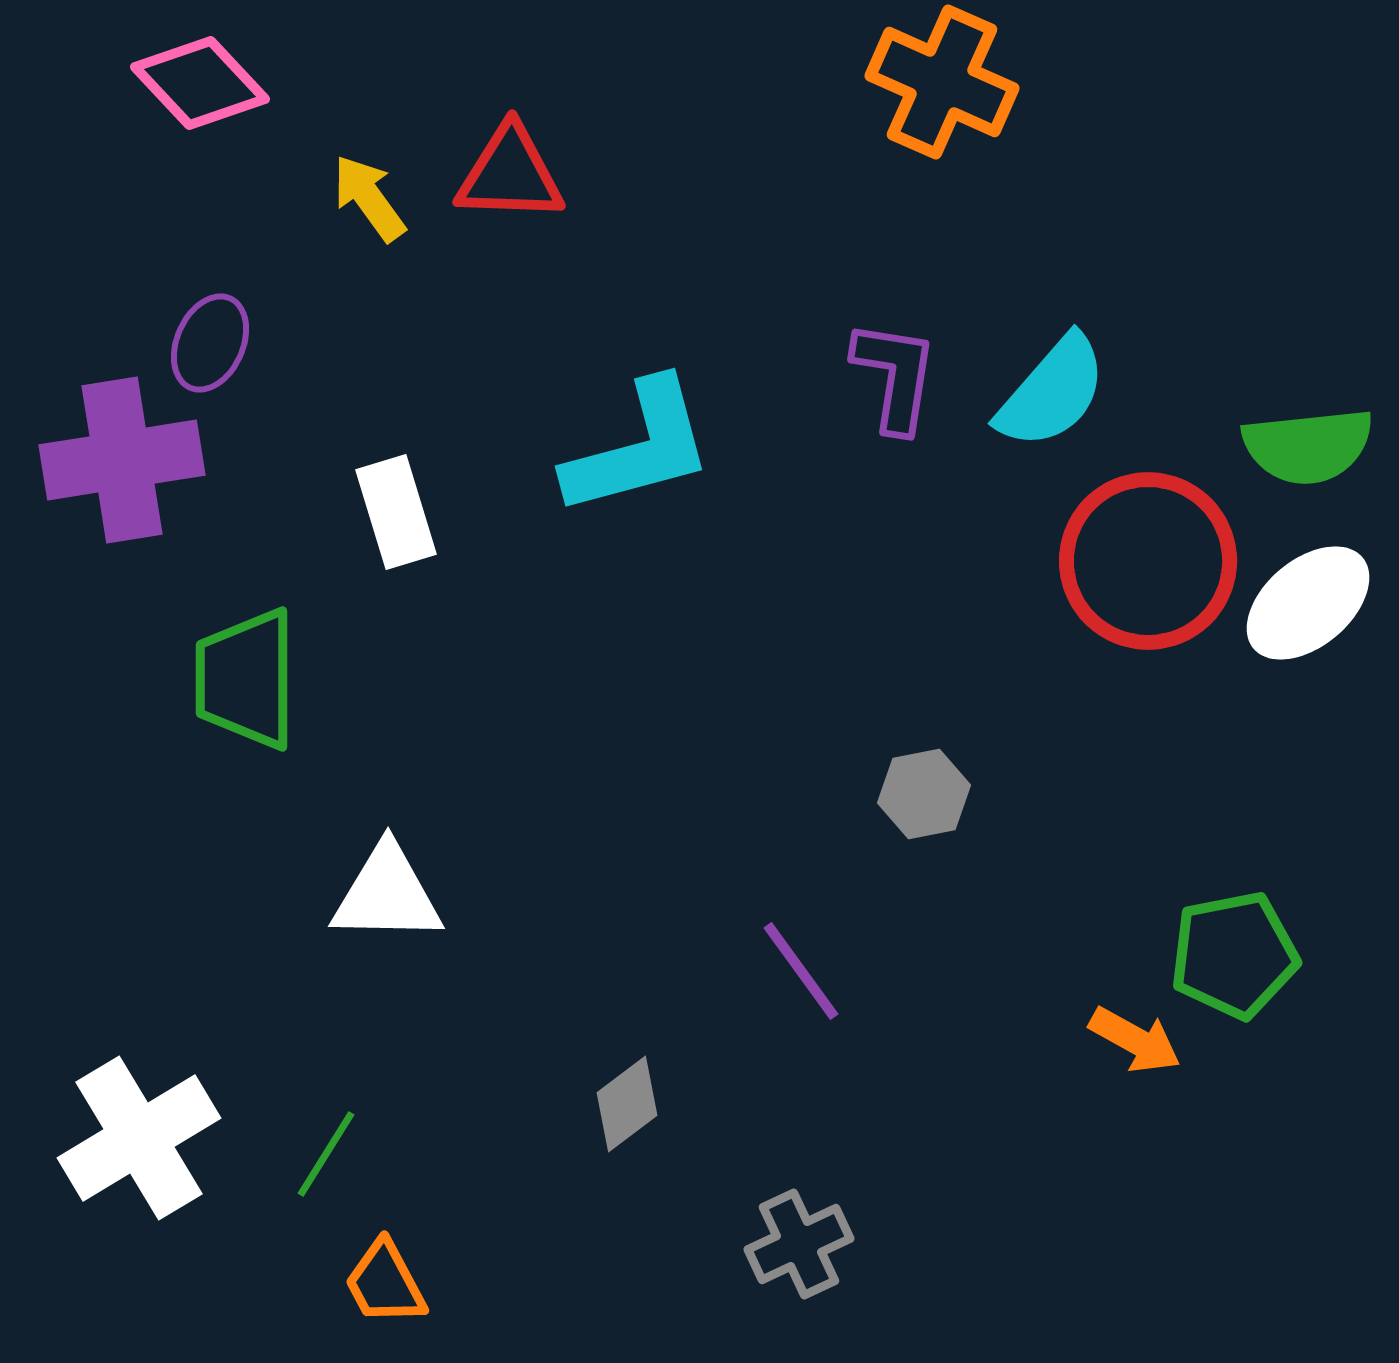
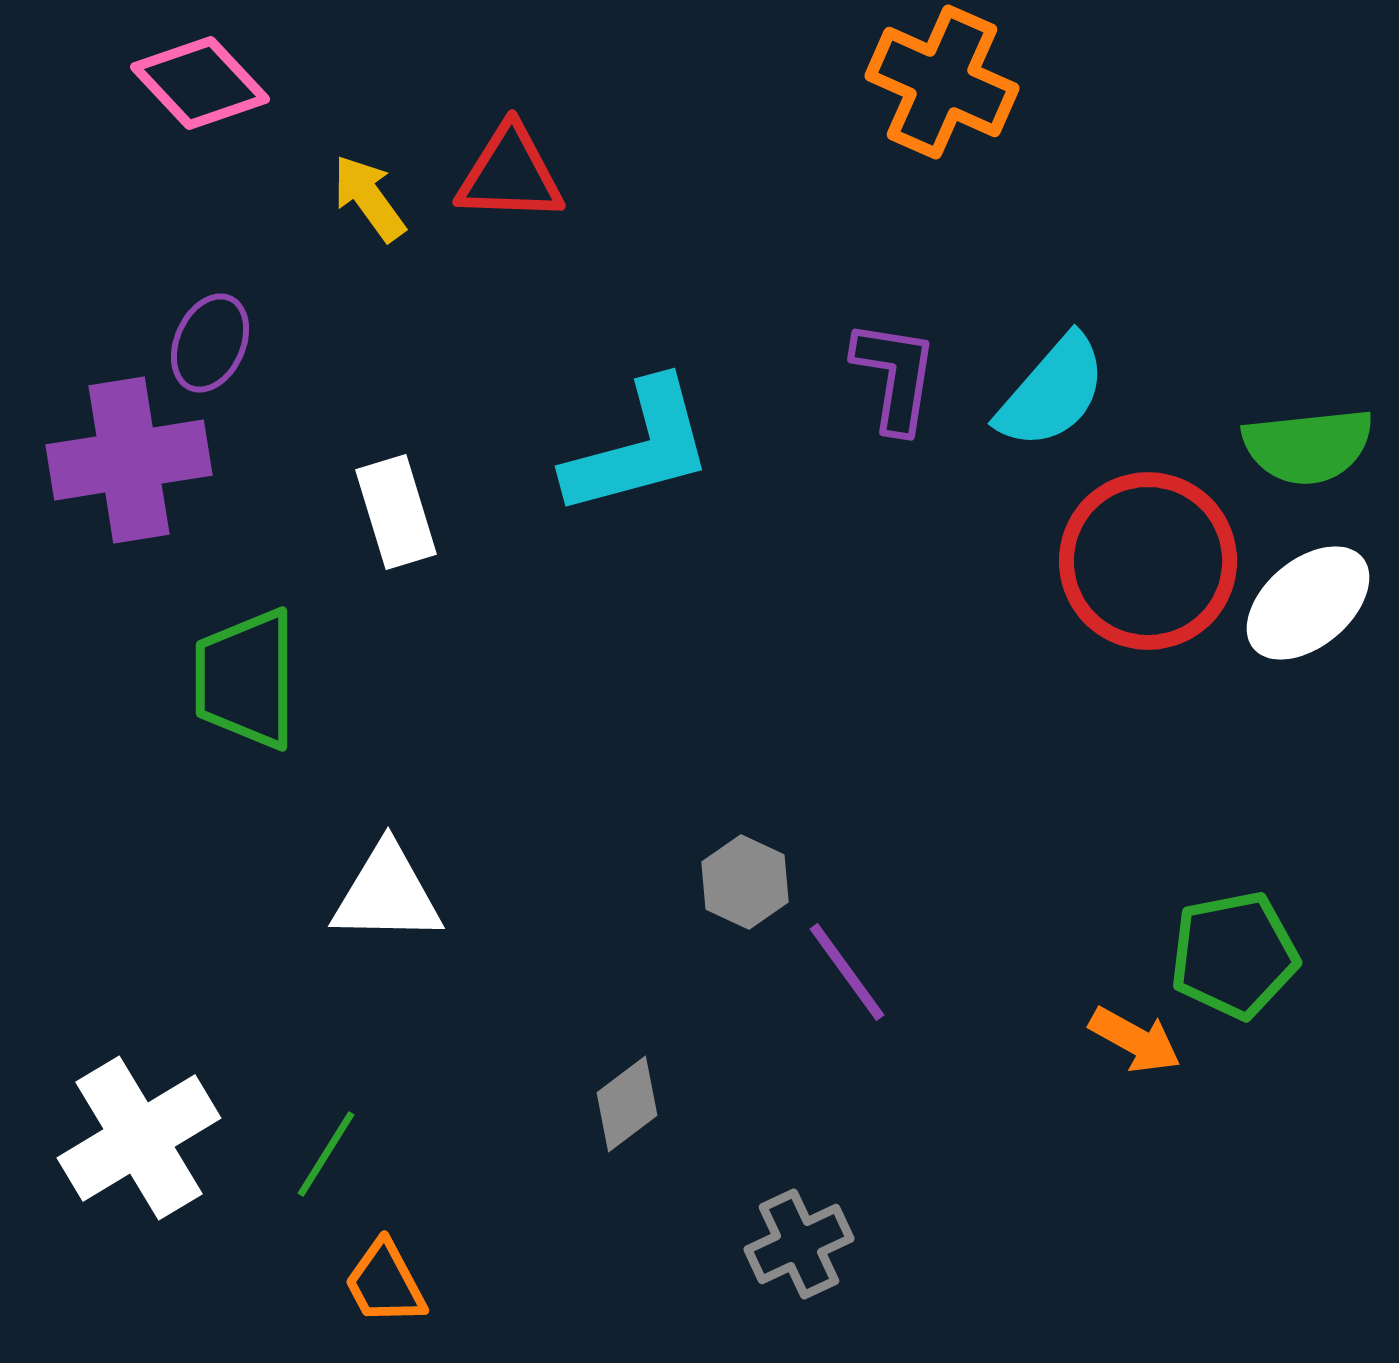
purple cross: moved 7 px right
gray hexagon: moved 179 px left, 88 px down; rotated 24 degrees counterclockwise
purple line: moved 46 px right, 1 px down
